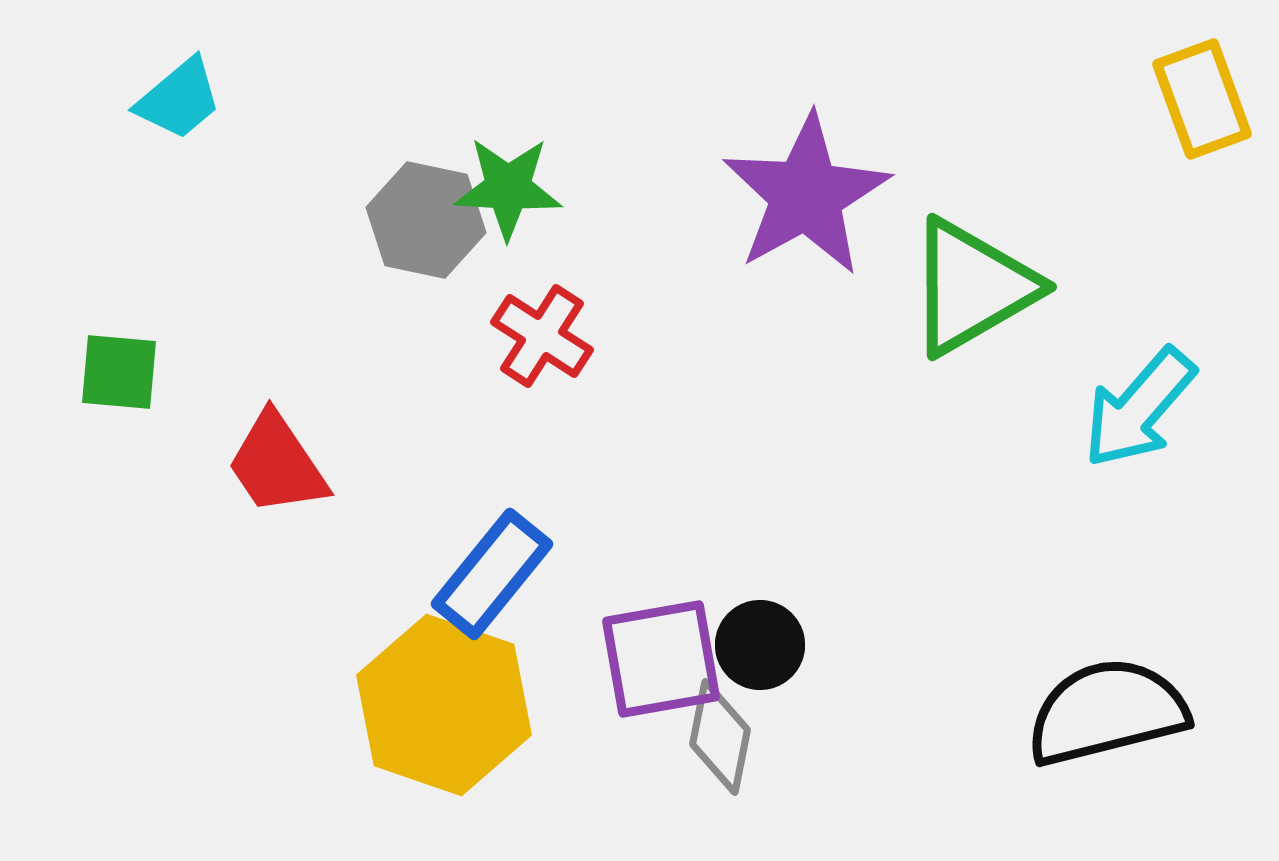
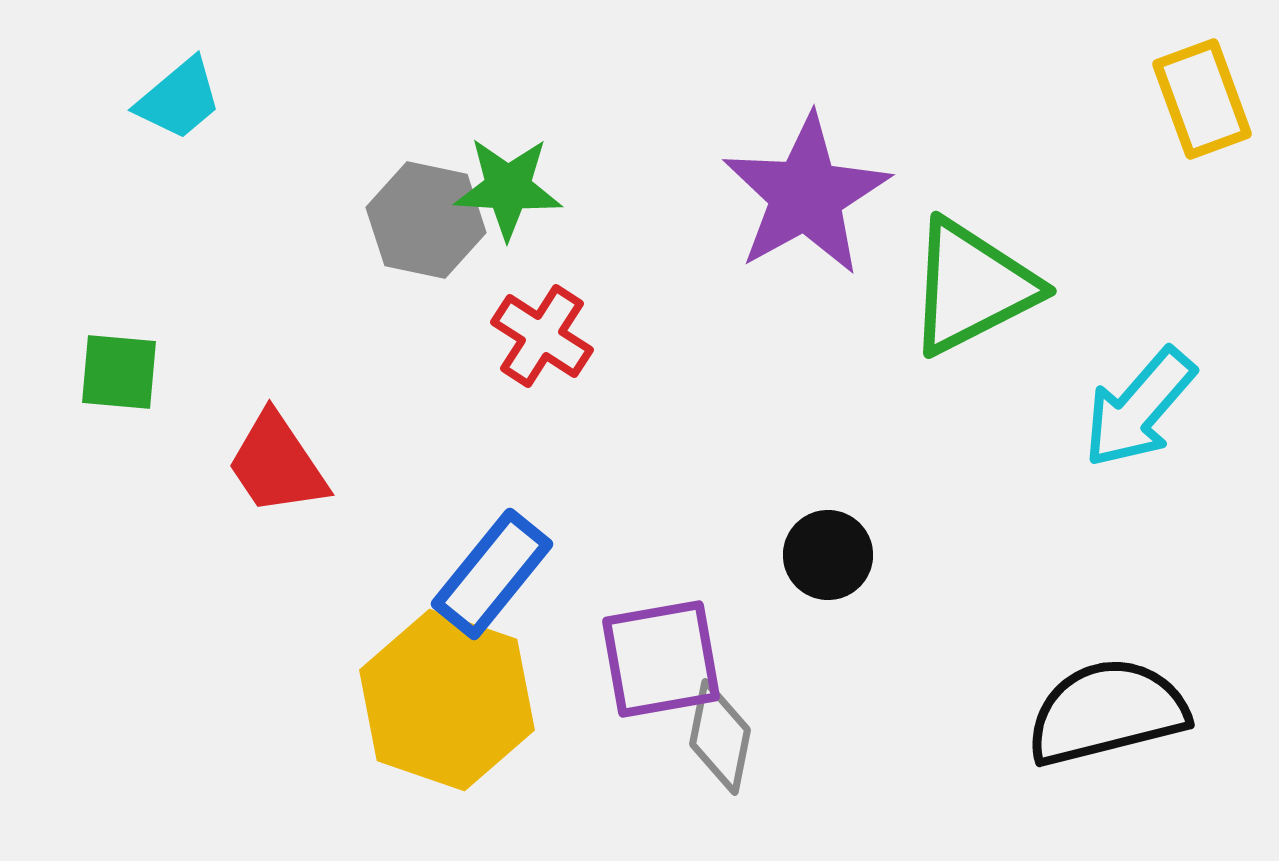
green triangle: rotated 3 degrees clockwise
black circle: moved 68 px right, 90 px up
yellow hexagon: moved 3 px right, 5 px up
